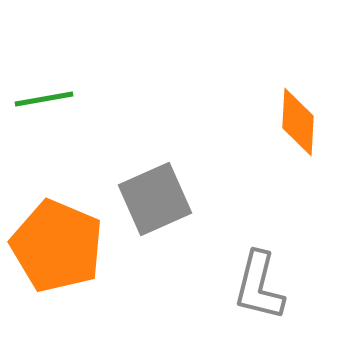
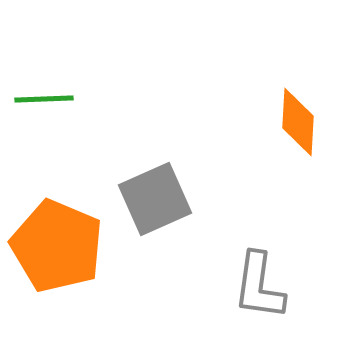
green line: rotated 8 degrees clockwise
gray L-shape: rotated 6 degrees counterclockwise
